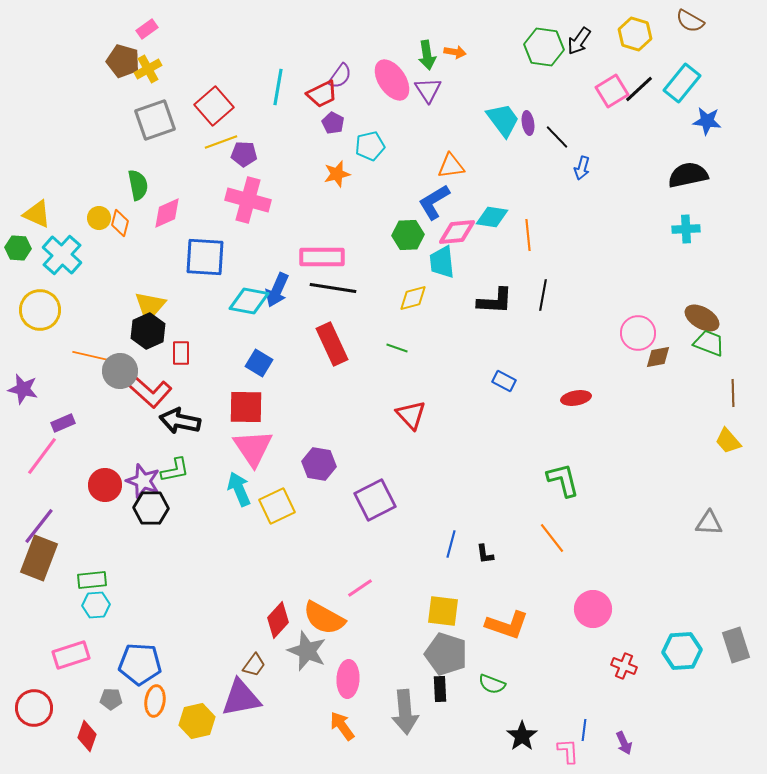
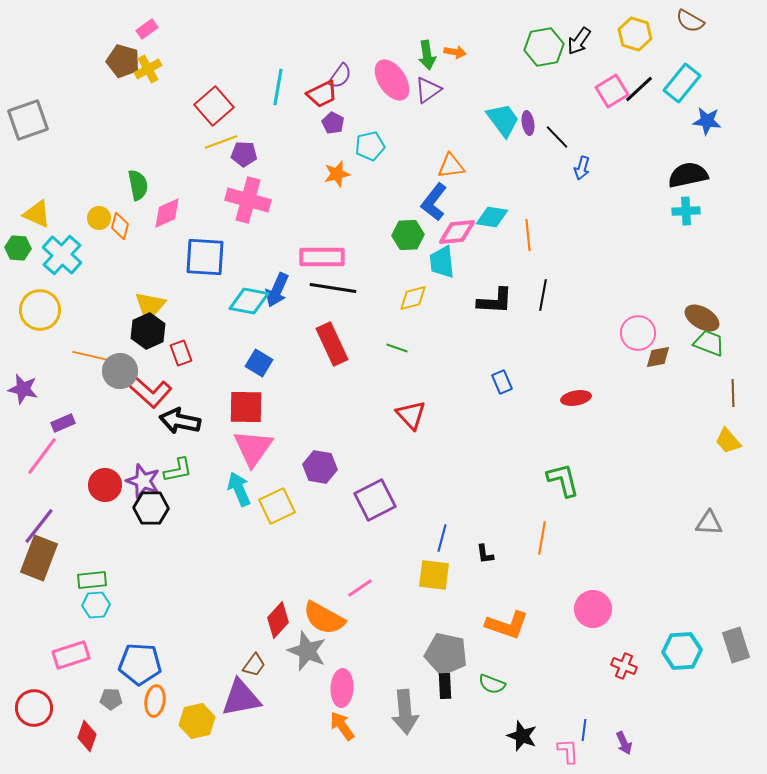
green hexagon at (544, 47): rotated 18 degrees counterclockwise
purple triangle at (428, 90): rotated 28 degrees clockwise
gray square at (155, 120): moved 127 px left
blue L-shape at (434, 202): rotated 21 degrees counterclockwise
orange diamond at (120, 223): moved 3 px down
cyan cross at (686, 229): moved 18 px up
red rectangle at (181, 353): rotated 20 degrees counterclockwise
blue rectangle at (504, 381): moved 2 px left, 1 px down; rotated 40 degrees clockwise
pink triangle at (253, 448): rotated 9 degrees clockwise
purple hexagon at (319, 464): moved 1 px right, 3 px down
green L-shape at (175, 470): moved 3 px right
orange line at (552, 538): moved 10 px left; rotated 48 degrees clockwise
blue line at (451, 544): moved 9 px left, 6 px up
yellow square at (443, 611): moved 9 px left, 36 px up
gray pentagon at (446, 654): rotated 6 degrees counterclockwise
pink ellipse at (348, 679): moved 6 px left, 9 px down
black rectangle at (440, 689): moved 5 px right, 3 px up
black star at (522, 736): rotated 16 degrees counterclockwise
